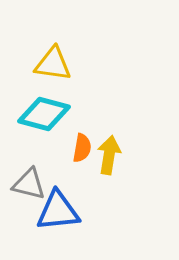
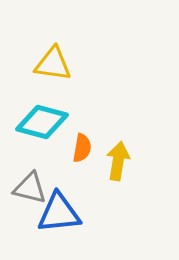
cyan diamond: moved 2 px left, 8 px down
yellow arrow: moved 9 px right, 6 px down
gray triangle: moved 1 px right, 4 px down
blue triangle: moved 1 px right, 2 px down
